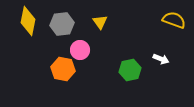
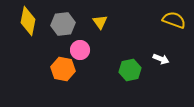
gray hexagon: moved 1 px right
